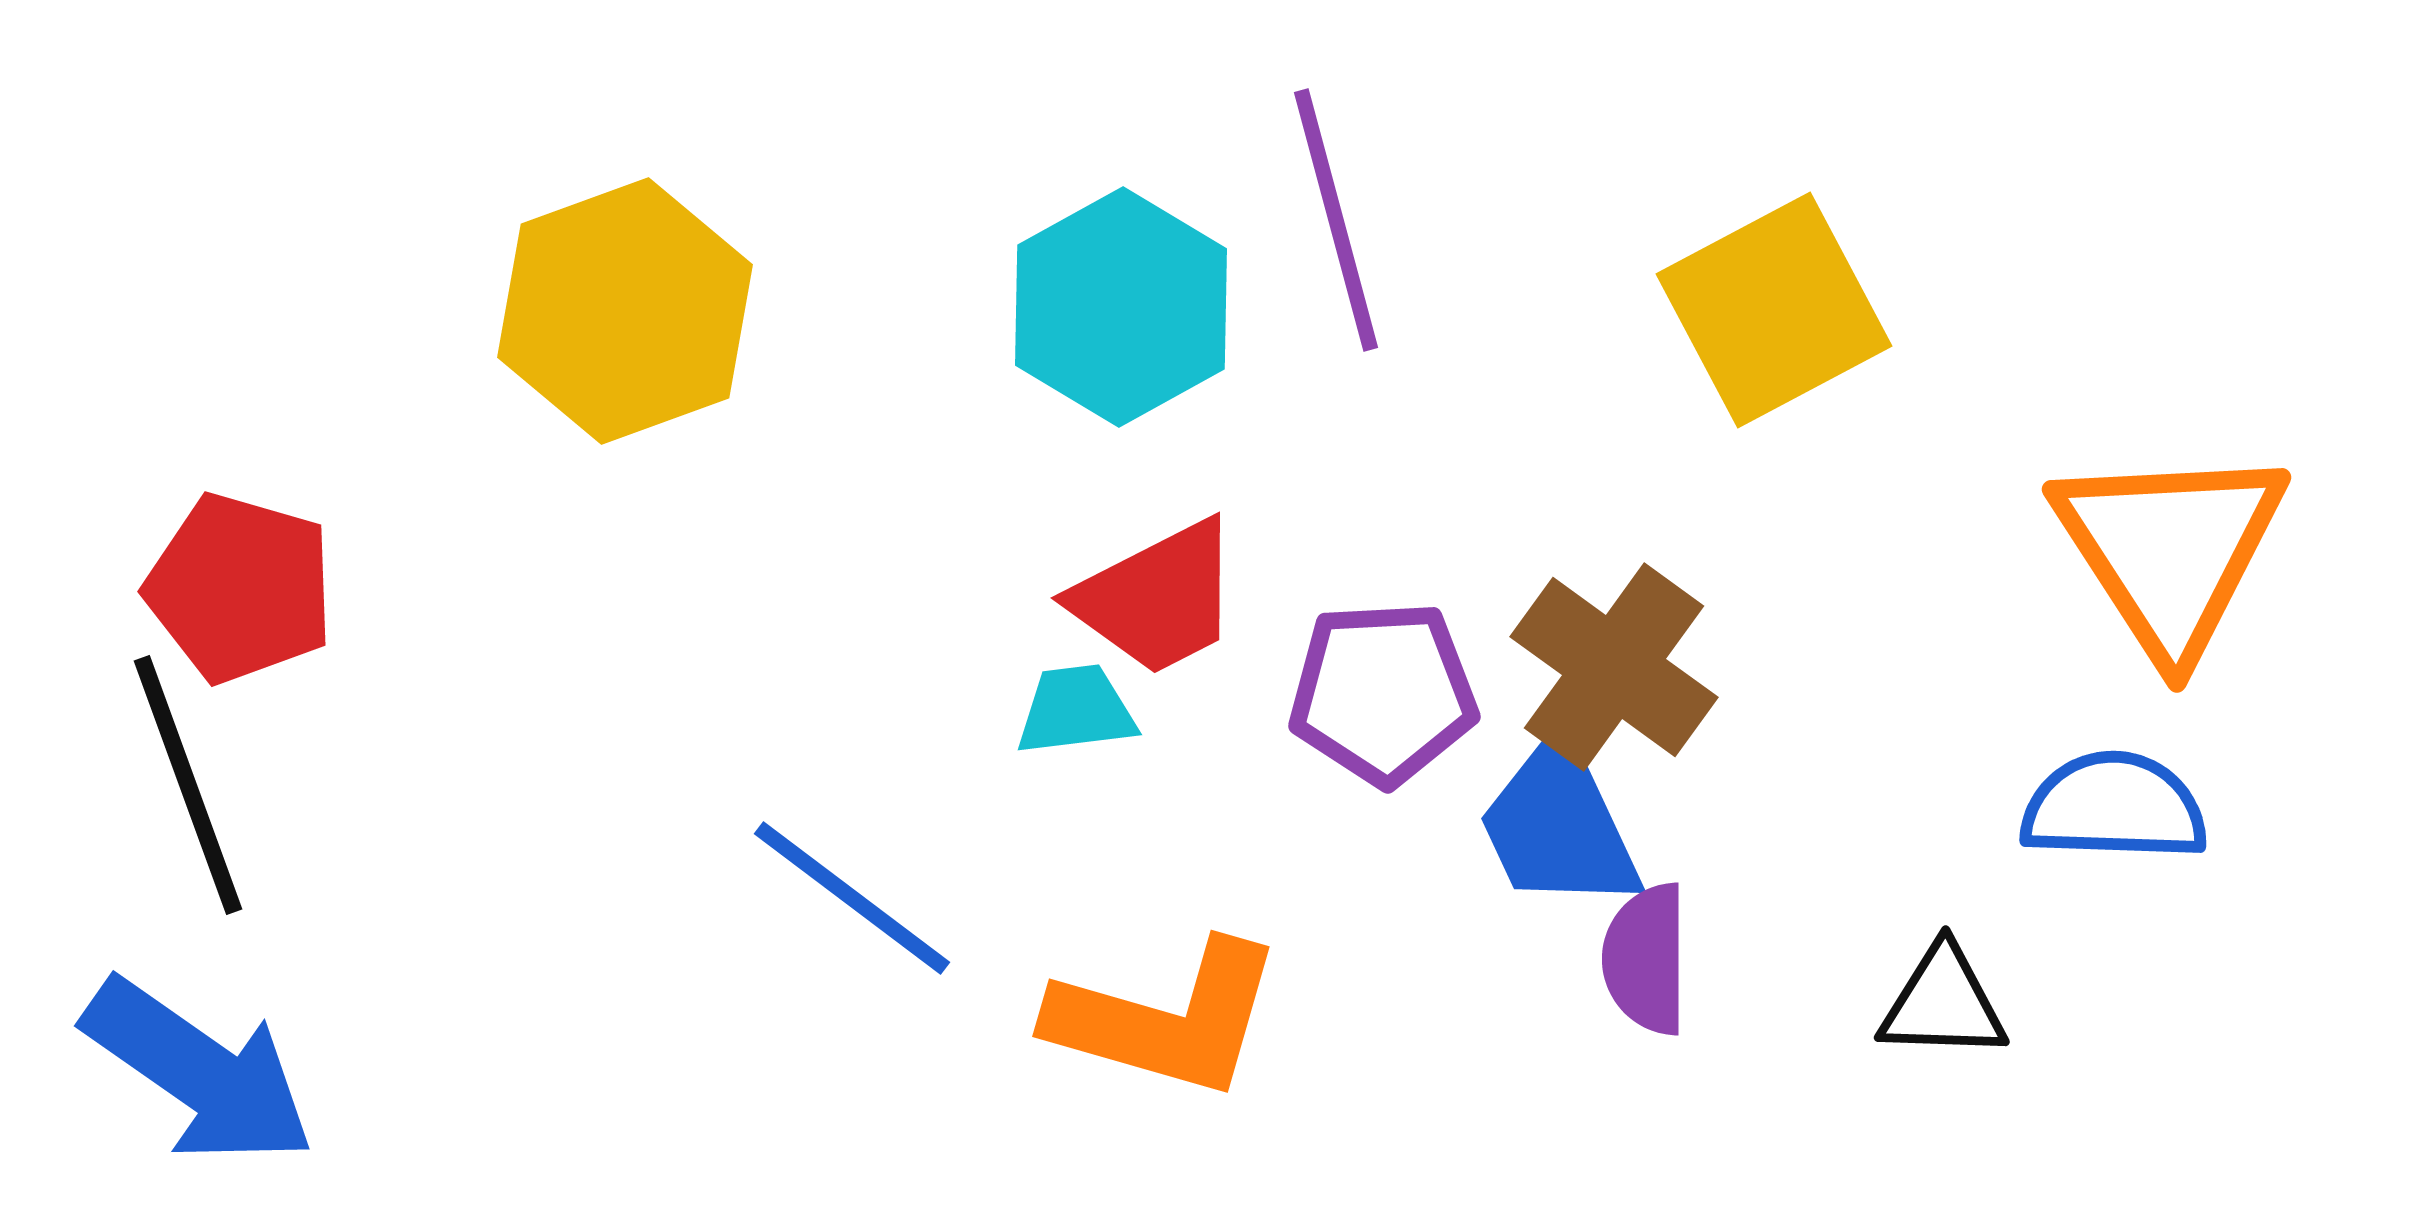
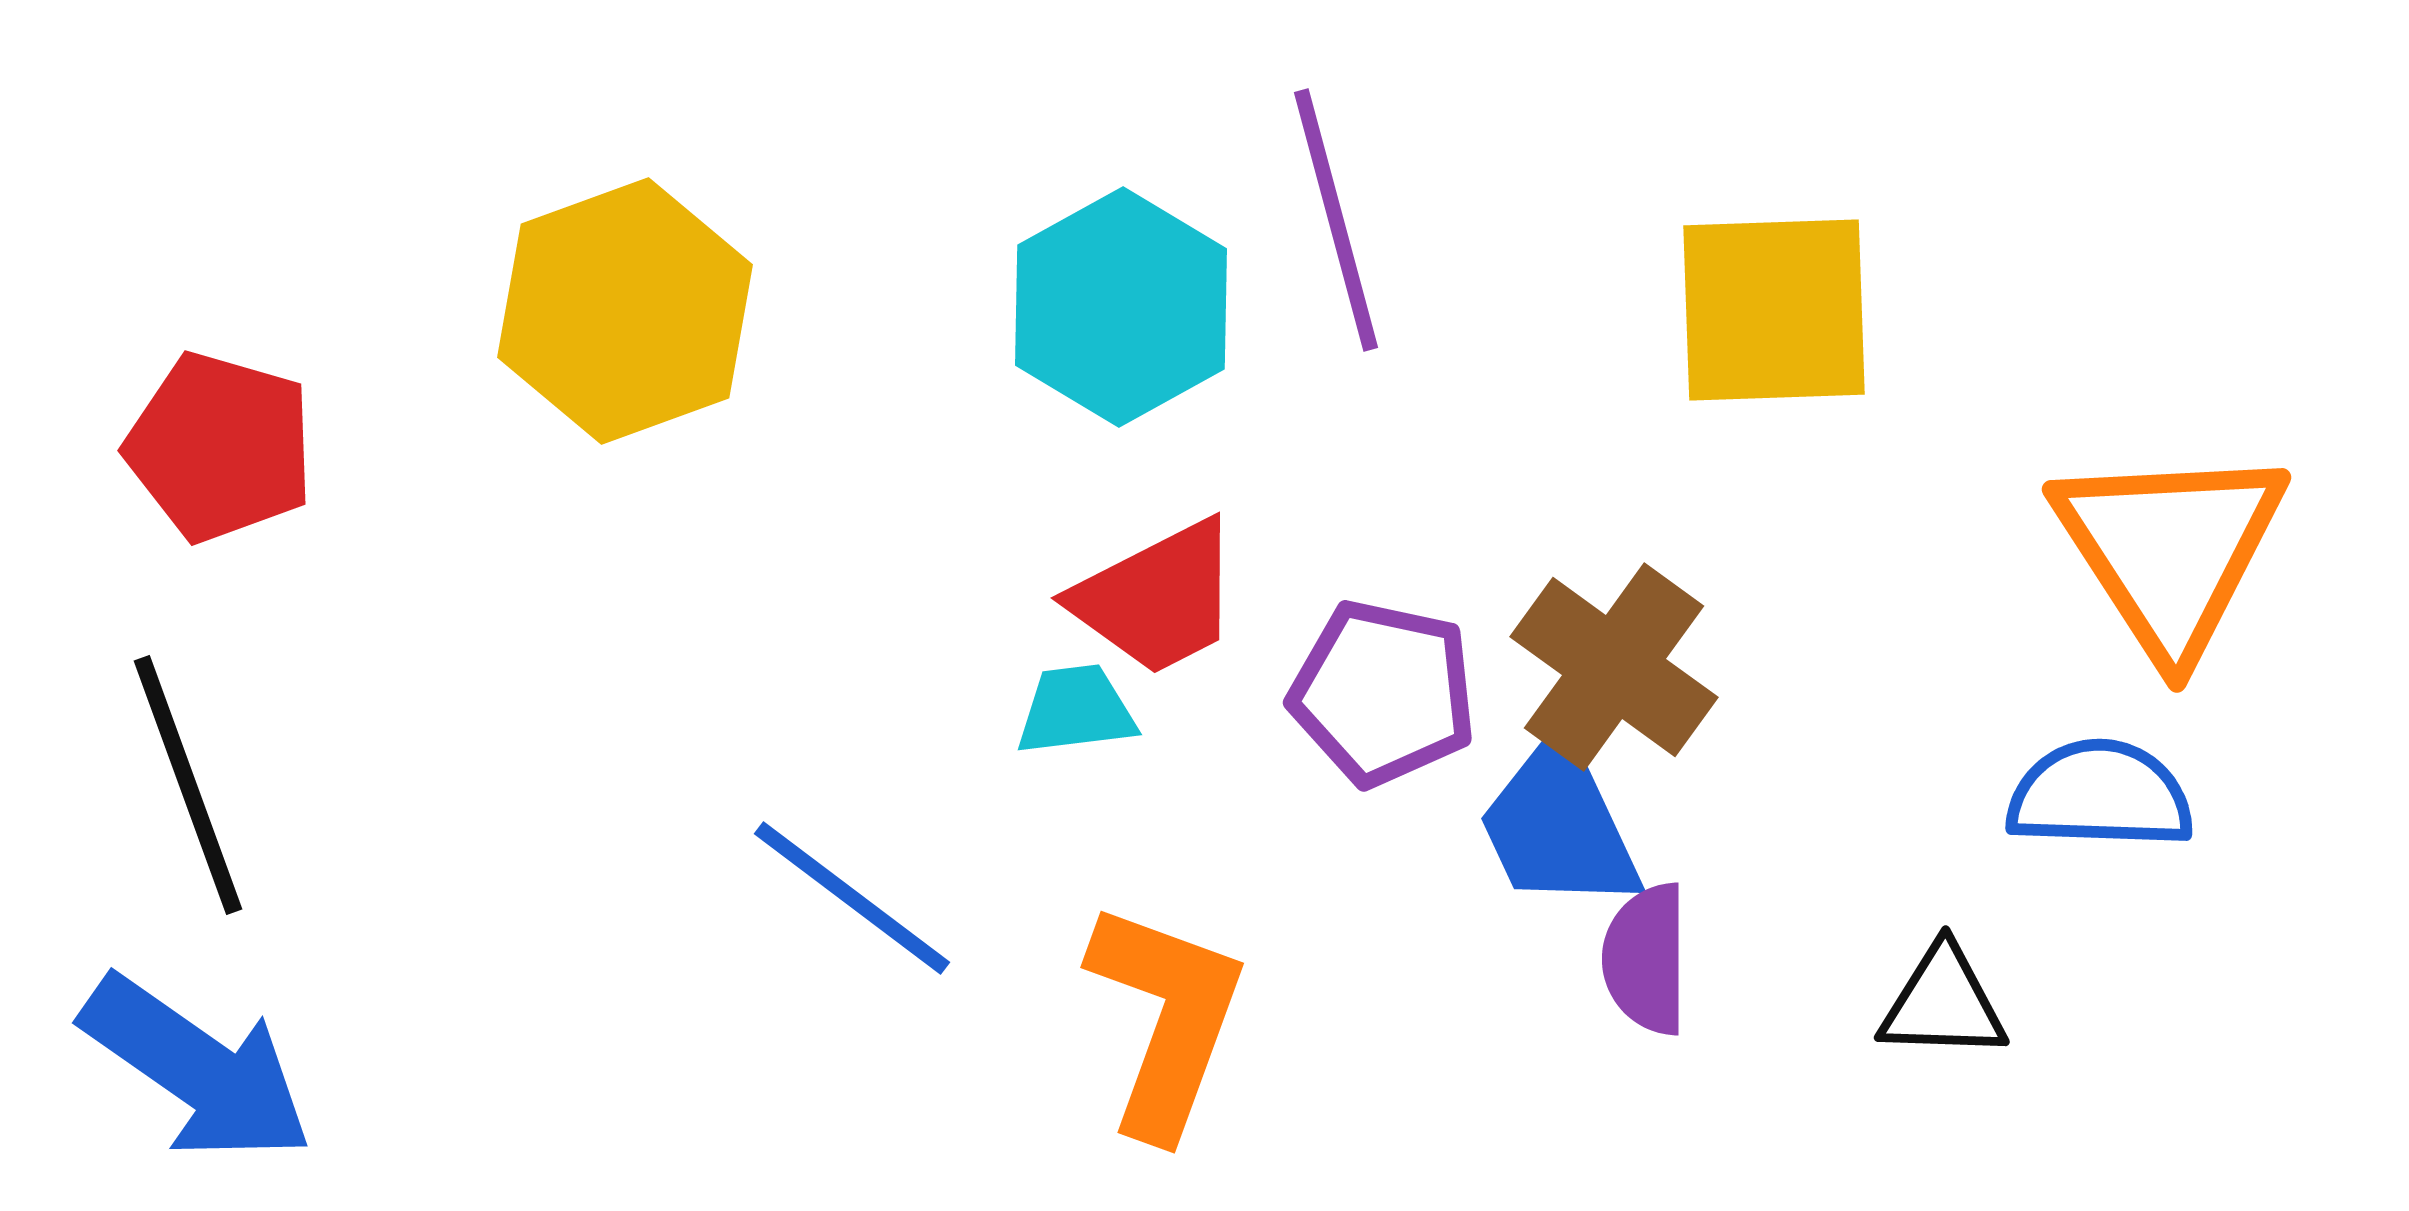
yellow square: rotated 26 degrees clockwise
red pentagon: moved 20 px left, 141 px up
purple pentagon: rotated 15 degrees clockwise
blue semicircle: moved 14 px left, 12 px up
orange L-shape: rotated 86 degrees counterclockwise
blue arrow: moved 2 px left, 3 px up
